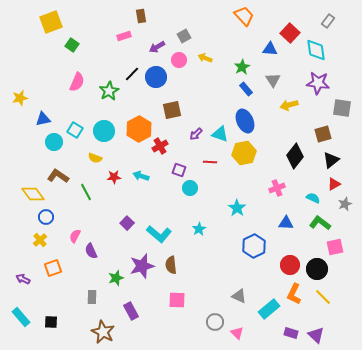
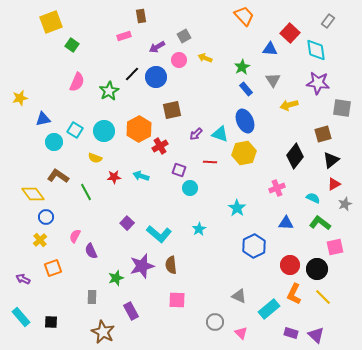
pink triangle at (237, 333): moved 4 px right
